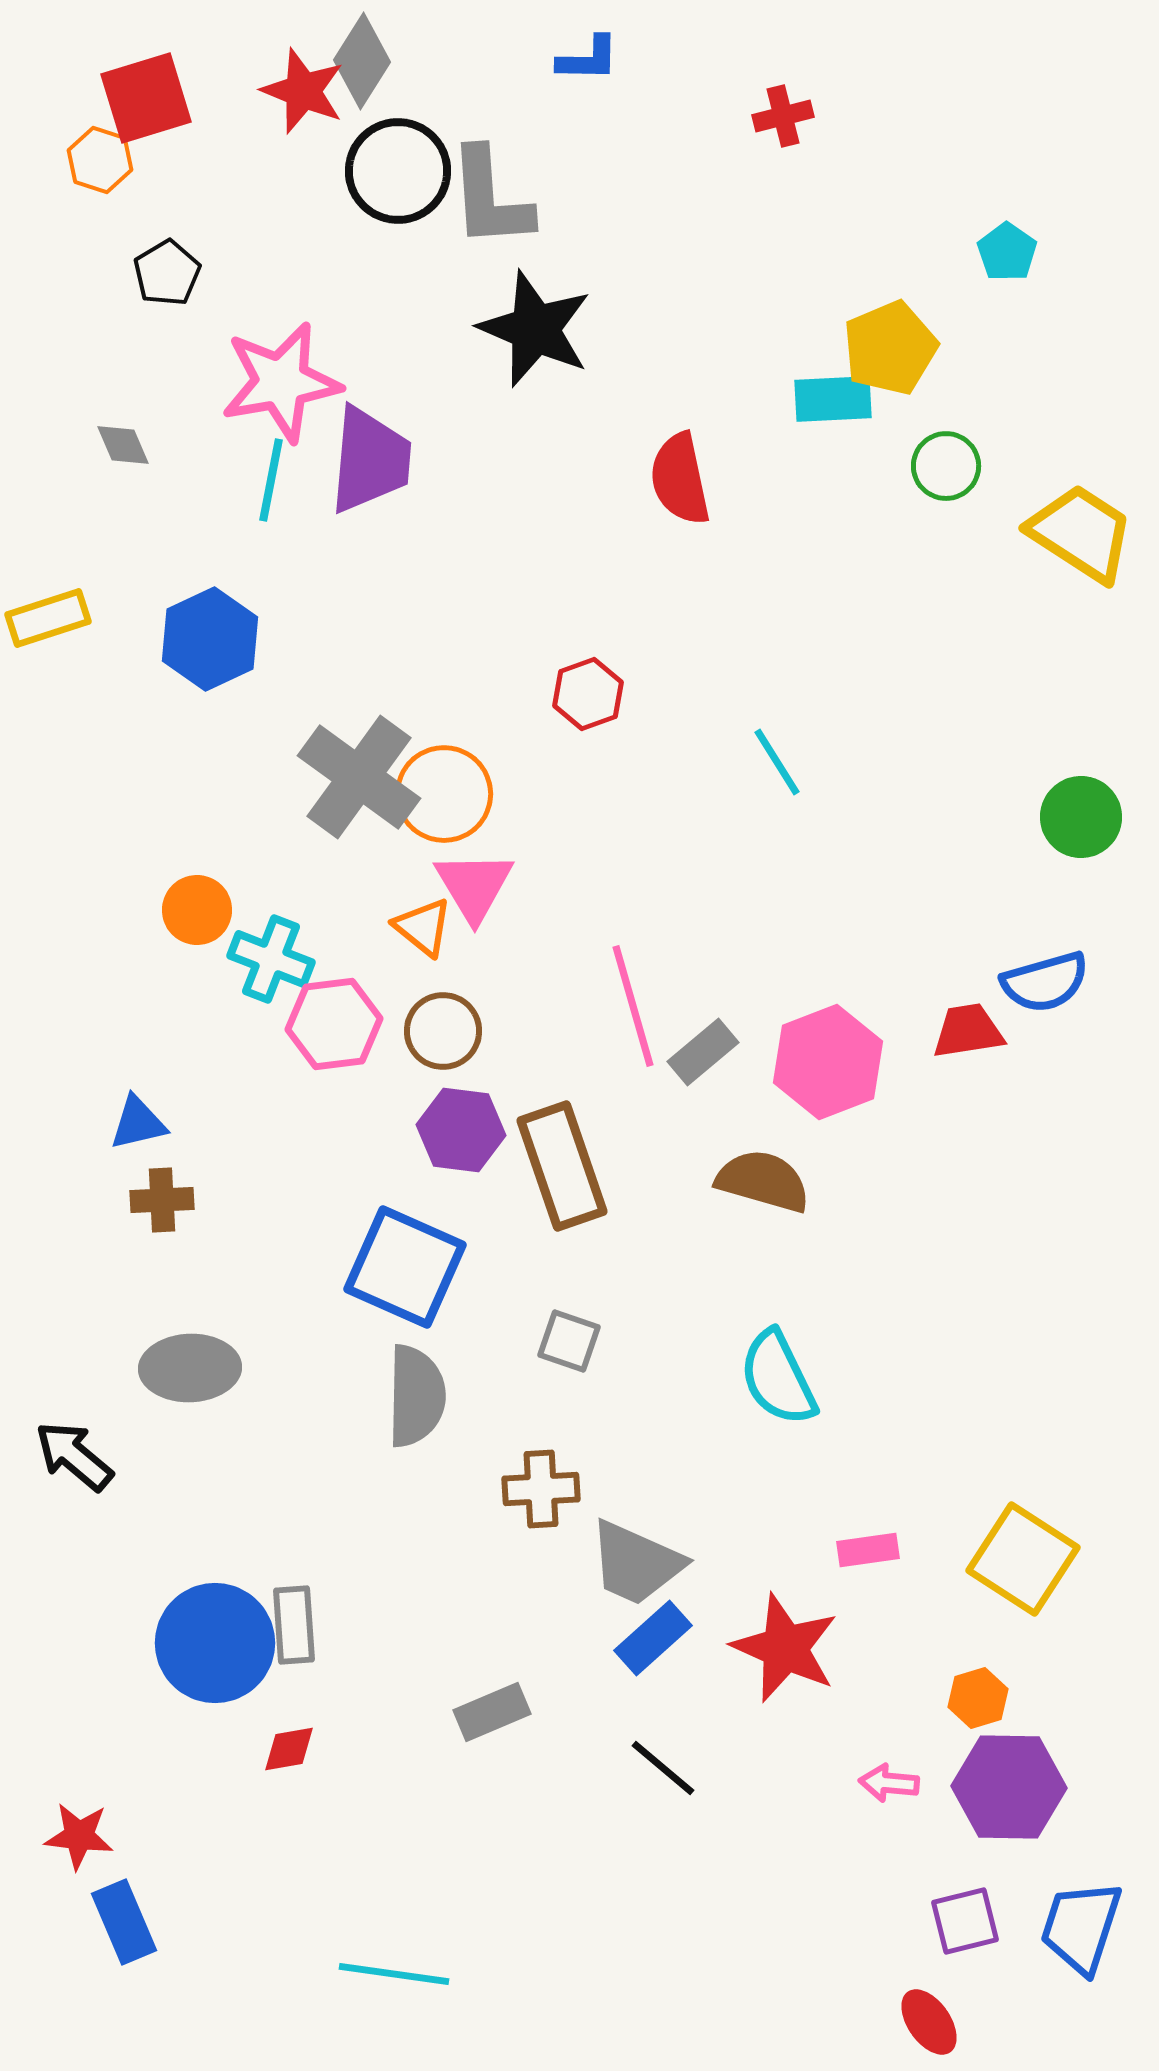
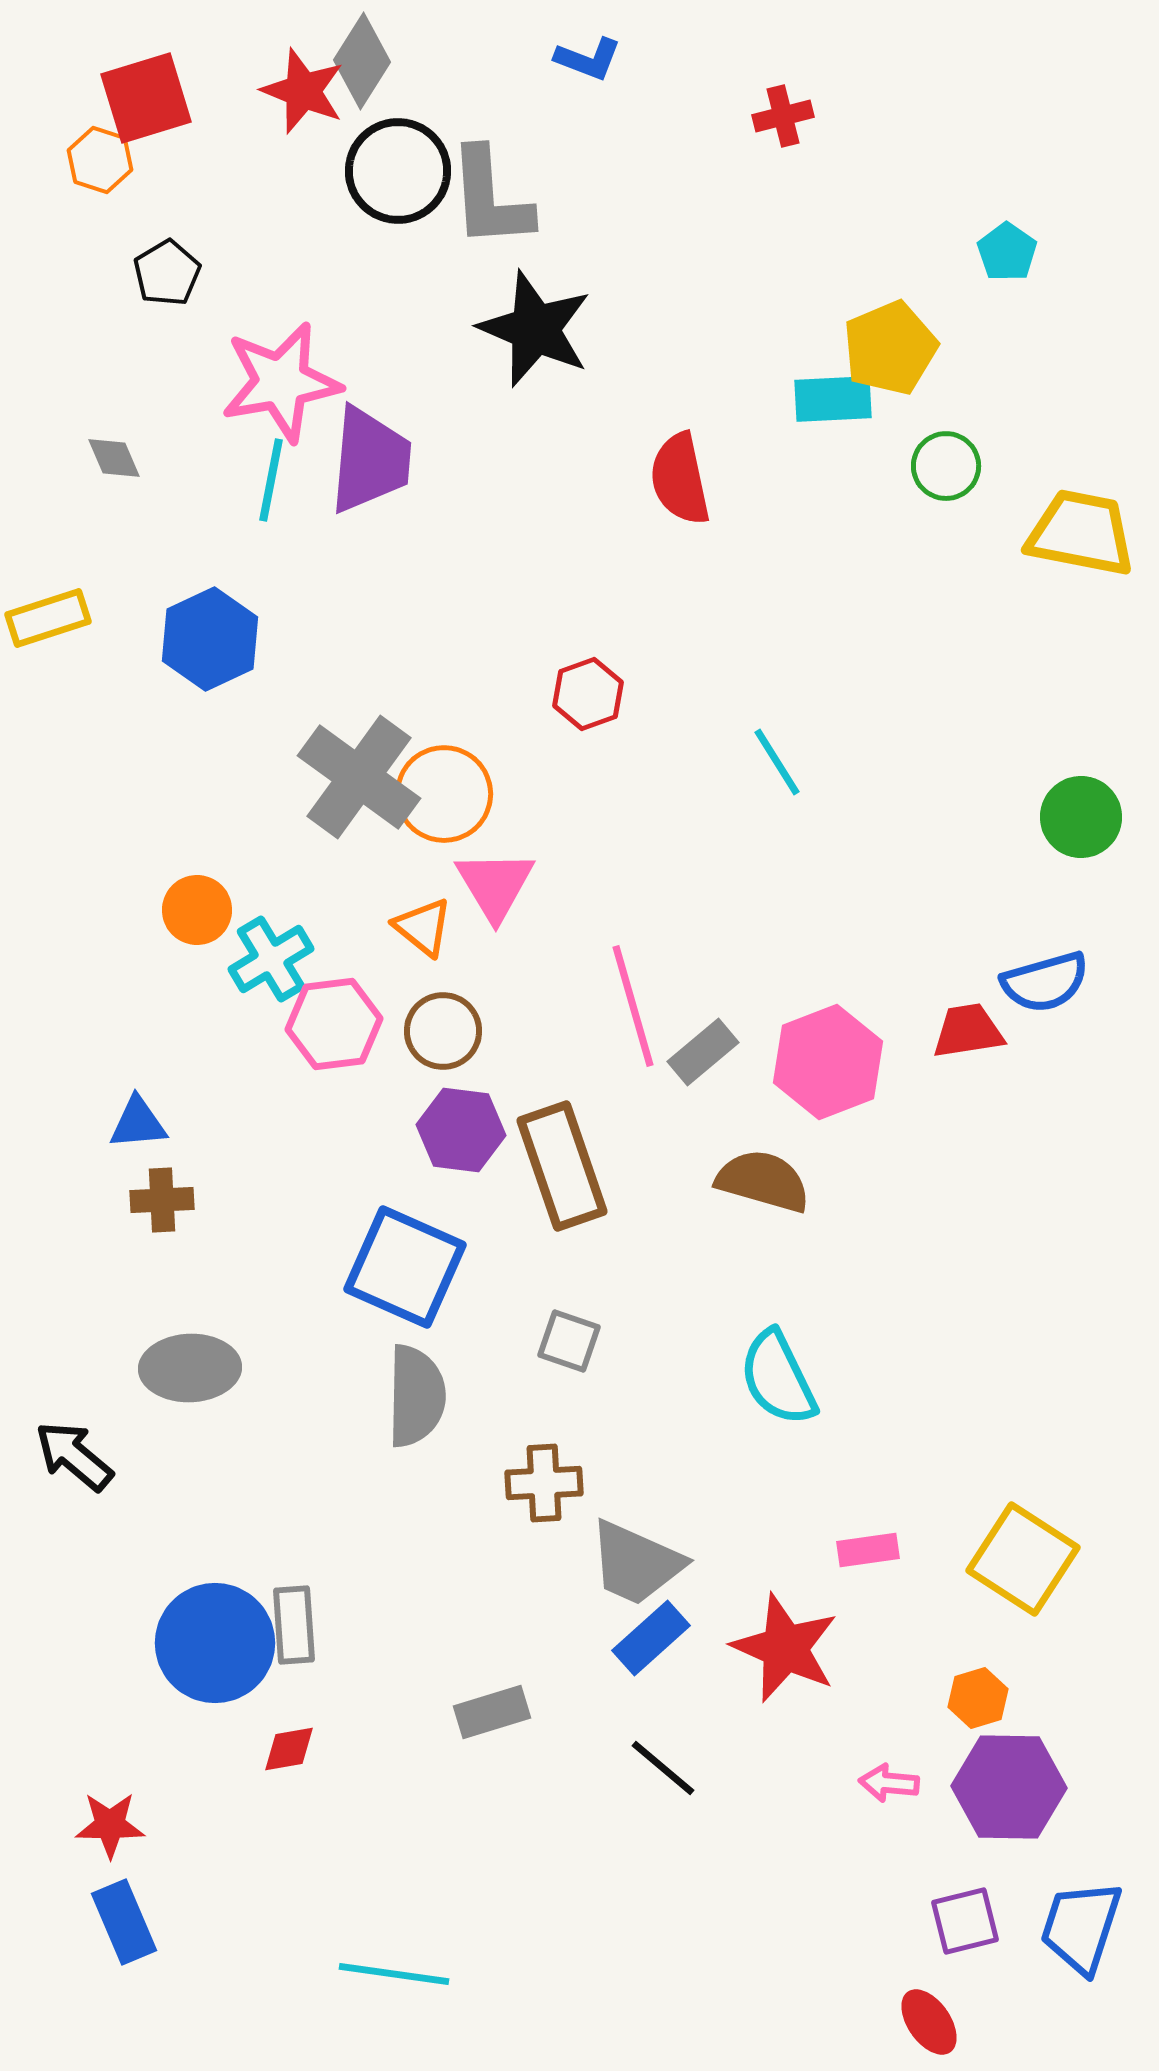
blue L-shape at (588, 59): rotated 20 degrees clockwise
gray diamond at (123, 445): moved 9 px left, 13 px down
yellow trapezoid at (1081, 533): rotated 22 degrees counterclockwise
pink triangle at (474, 886): moved 21 px right, 1 px up
cyan cross at (271, 959): rotated 38 degrees clockwise
blue triangle at (138, 1123): rotated 8 degrees clockwise
brown cross at (541, 1489): moved 3 px right, 6 px up
blue rectangle at (653, 1638): moved 2 px left
gray rectangle at (492, 1712): rotated 6 degrees clockwise
red star at (79, 1836): moved 31 px right, 11 px up; rotated 6 degrees counterclockwise
